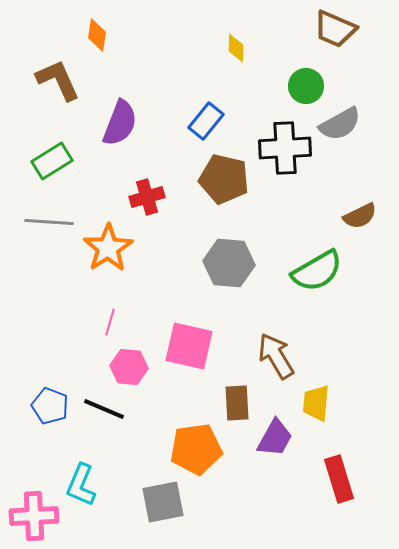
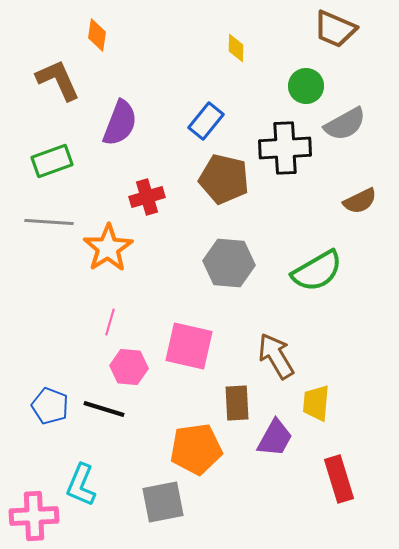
gray semicircle: moved 5 px right
green rectangle: rotated 12 degrees clockwise
brown semicircle: moved 15 px up
black line: rotated 6 degrees counterclockwise
